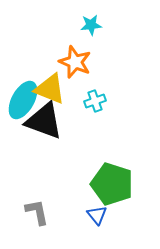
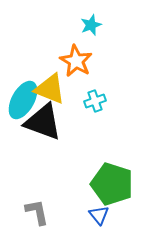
cyan star: rotated 15 degrees counterclockwise
orange star: moved 1 px right, 1 px up; rotated 8 degrees clockwise
black triangle: moved 1 px left, 1 px down
blue triangle: moved 2 px right
